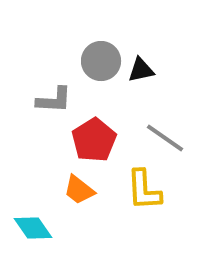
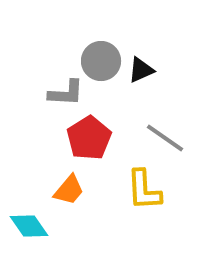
black triangle: rotated 12 degrees counterclockwise
gray L-shape: moved 12 px right, 7 px up
red pentagon: moved 5 px left, 2 px up
orange trapezoid: moved 10 px left; rotated 88 degrees counterclockwise
cyan diamond: moved 4 px left, 2 px up
